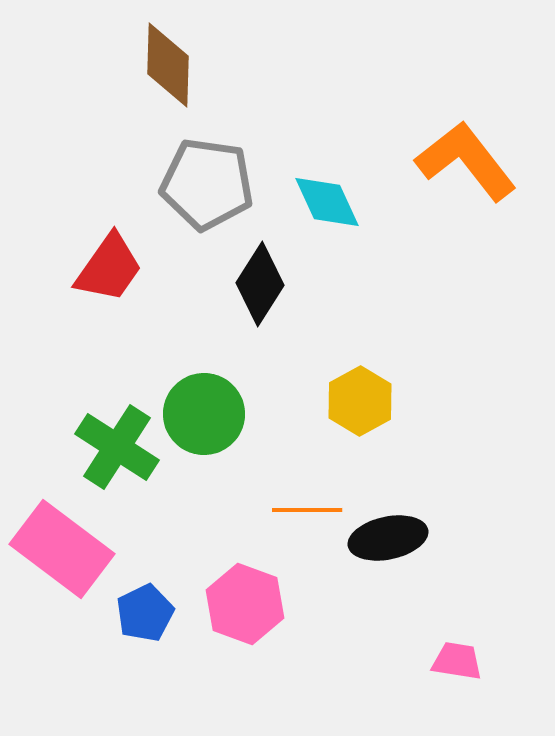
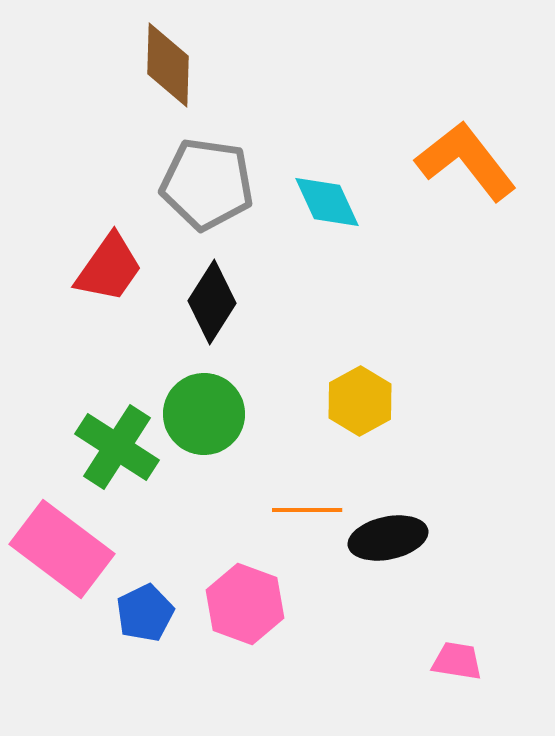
black diamond: moved 48 px left, 18 px down
